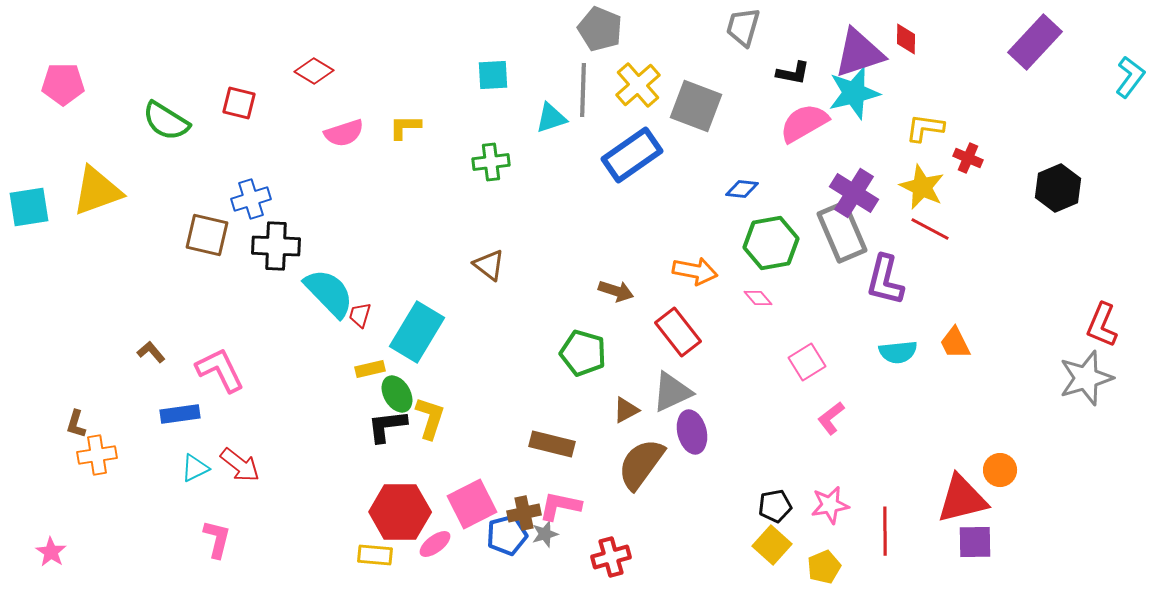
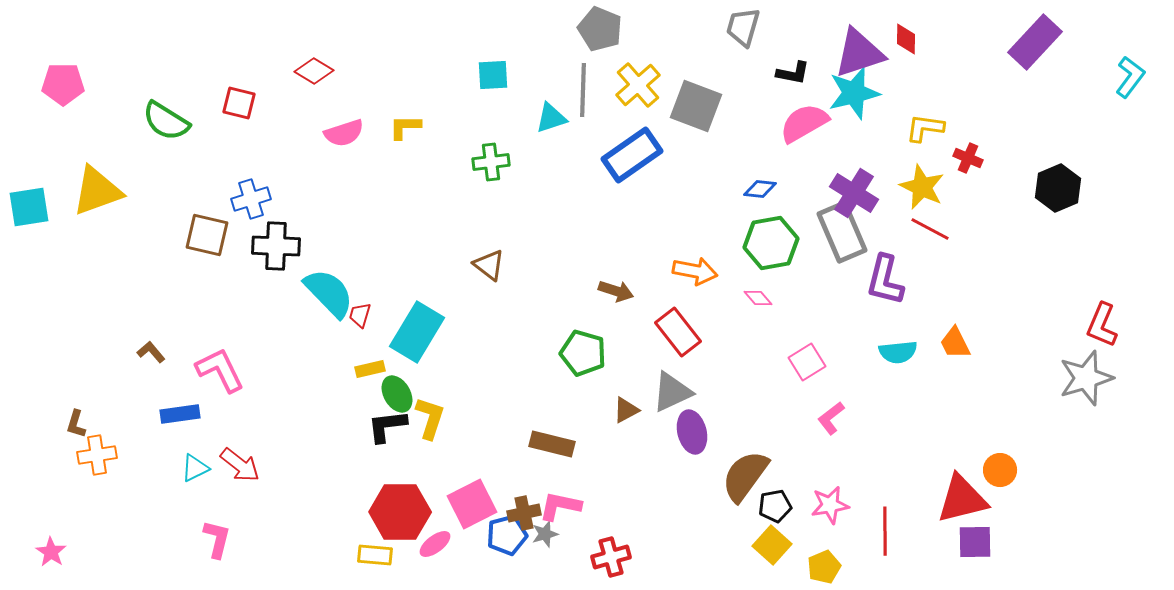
blue diamond at (742, 189): moved 18 px right
brown semicircle at (641, 464): moved 104 px right, 12 px down
